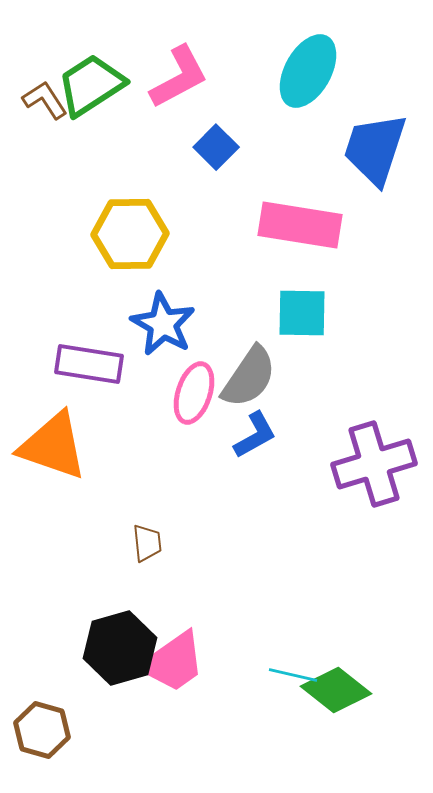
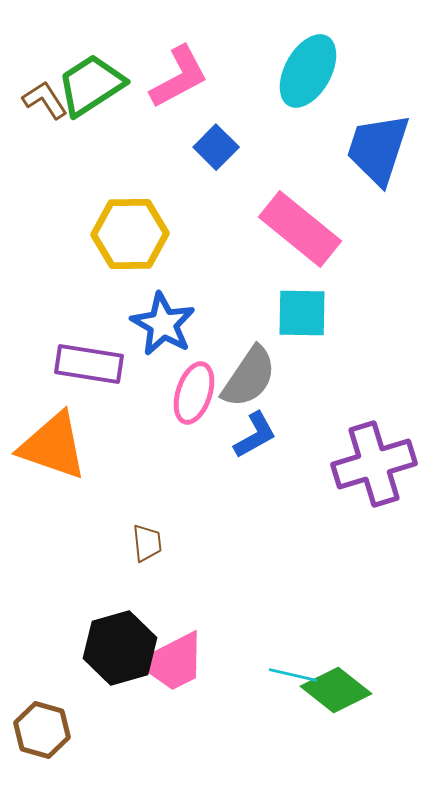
blue trapezoid: moved 3 px right
pink rectangle: moved 4 px down; rotated 30 degrees clockwise
pink trapezoid: rotated 8 degrees clockwise
